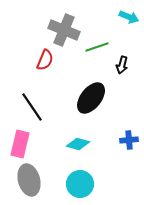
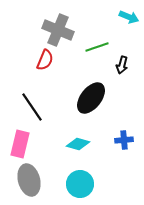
gray cross: moved 6 px left
blue cross: moved 5 px left
